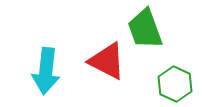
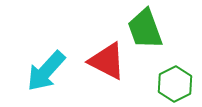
cyan arrow: rotated 36 degrees clockwise
green hexagon: rotated 8 degrees clockwise
